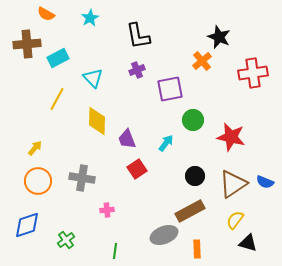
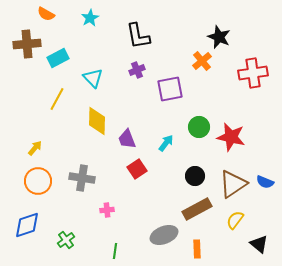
green circle: moved 6 px right, 7 px down
brown rectangle: moved 7 px right, 2 px up
black triangle: moved 11 px right, 1 px down; rotated 24 degrees clockwise
